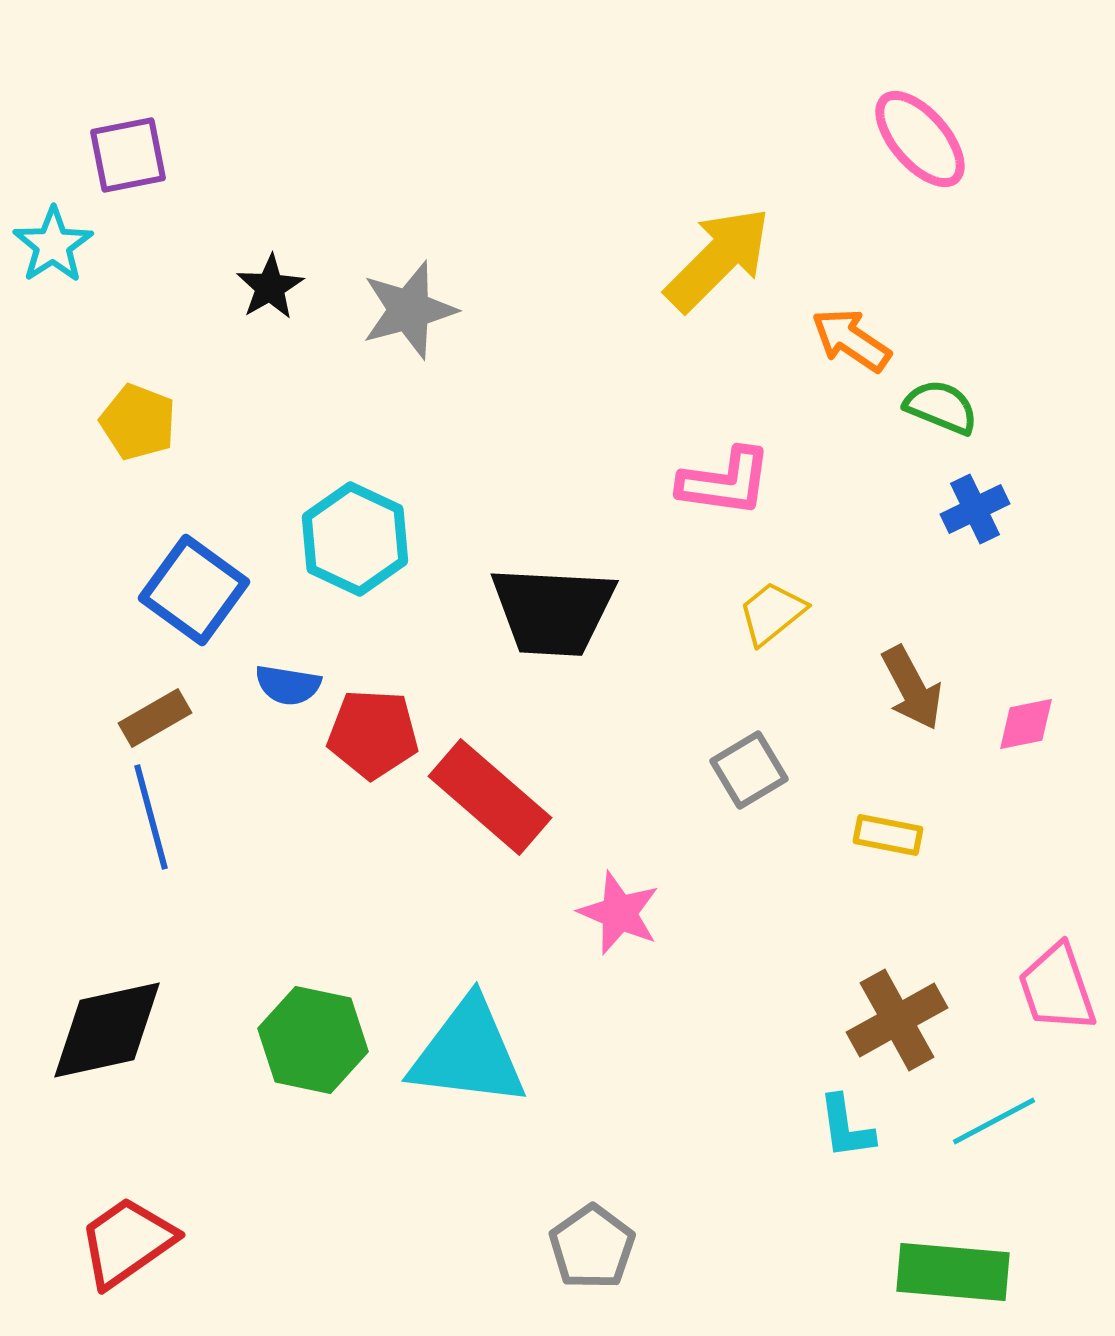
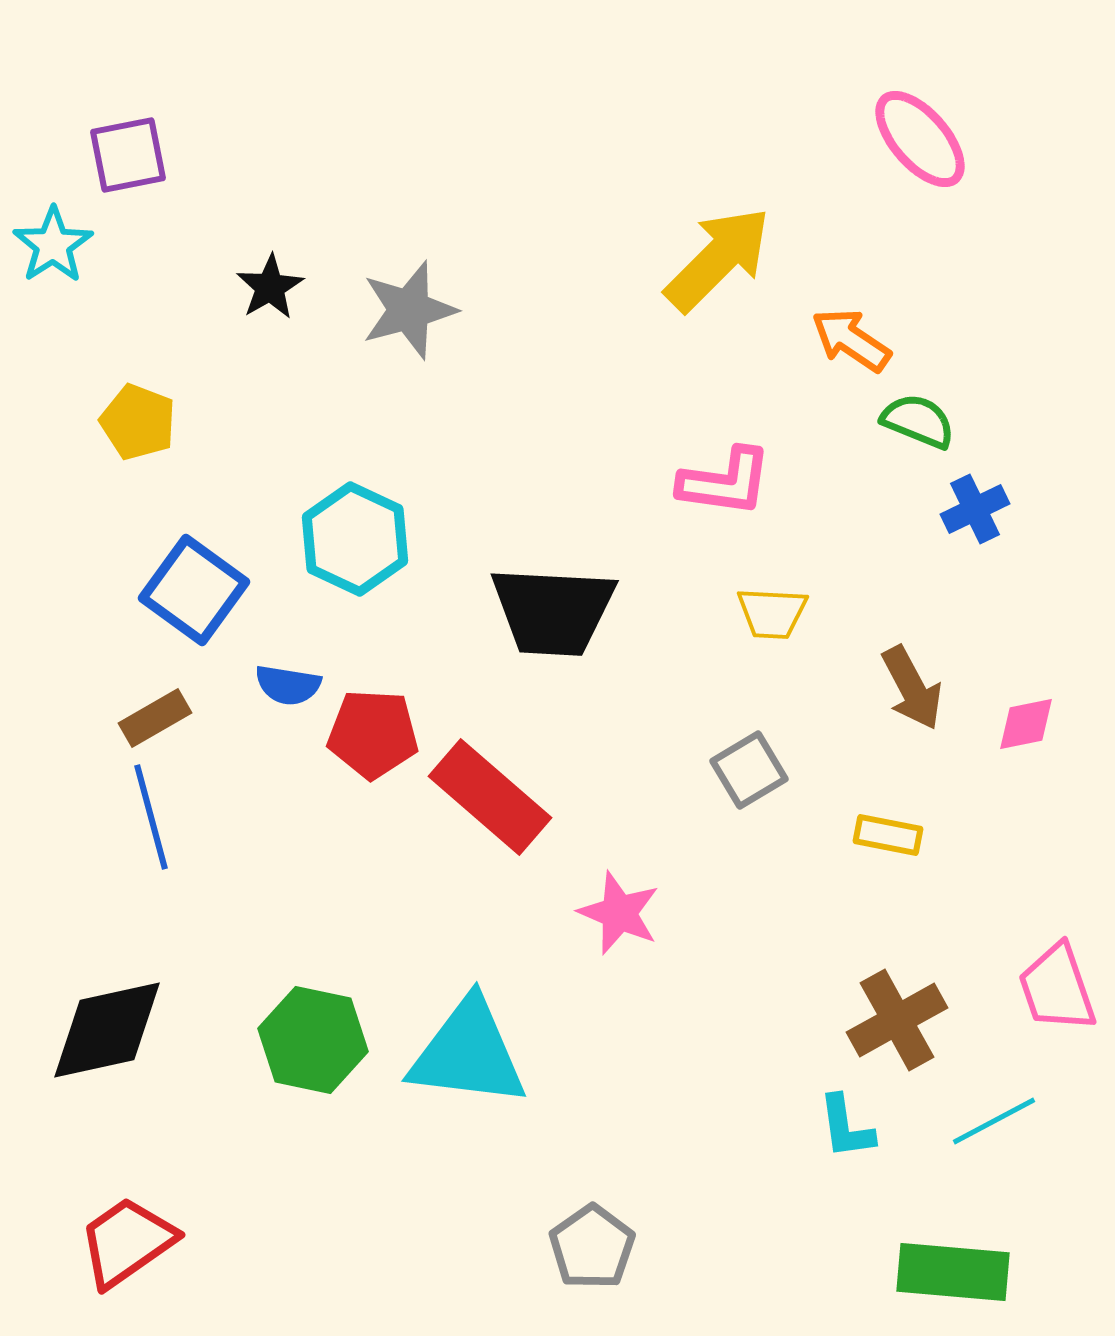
green semicircle: moved 23 px left, 14 px down
yellow trapezoid: rotated 138 degrees counterclockwise
